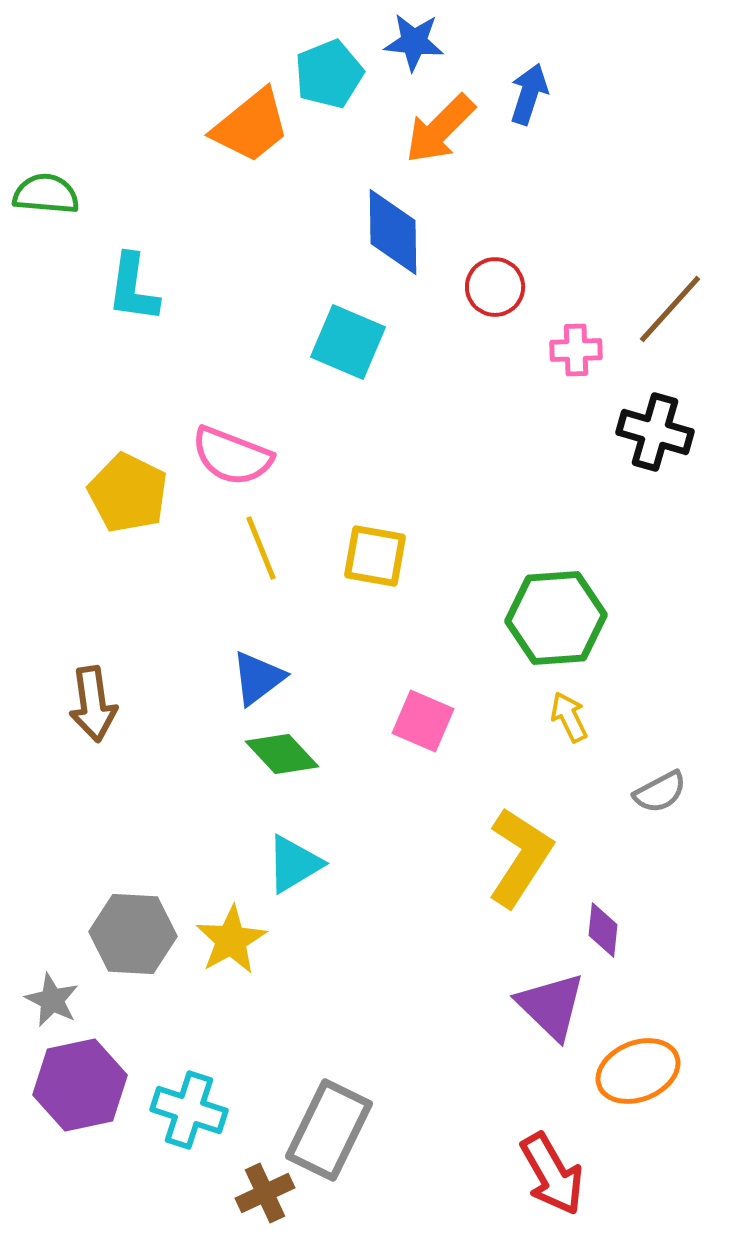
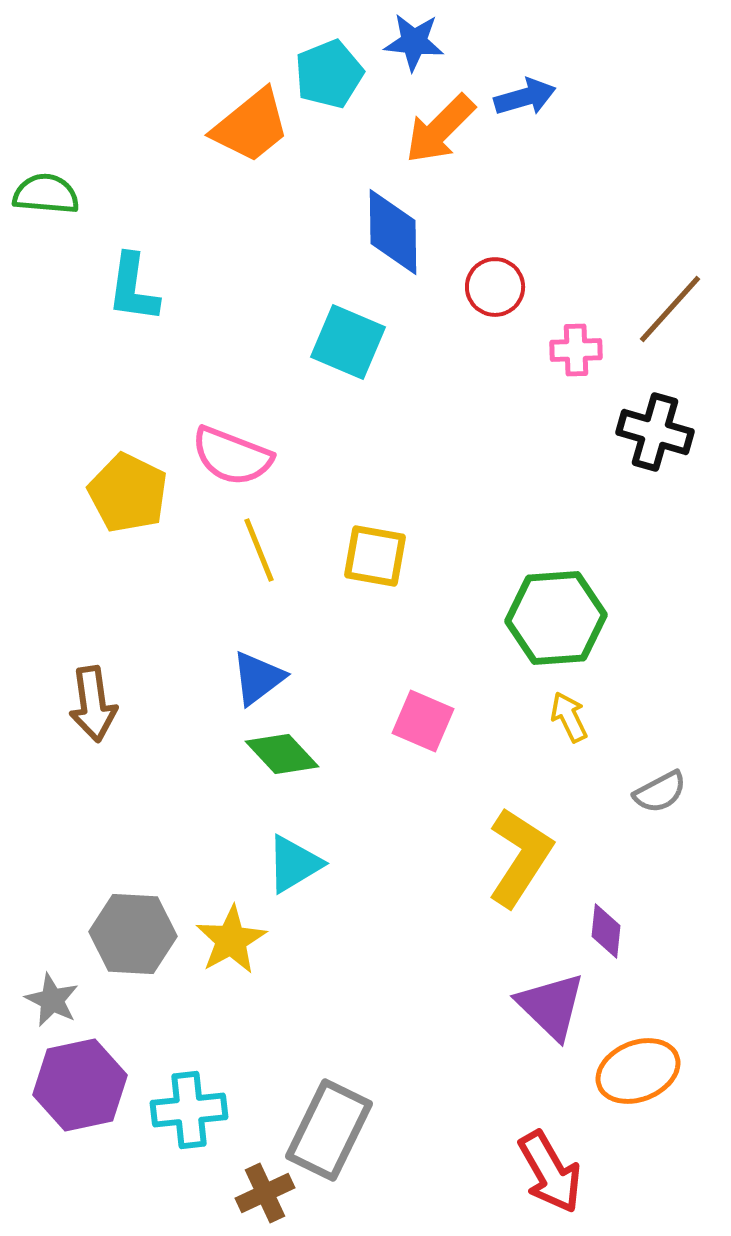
blue arrow: moved 4 px left, 3 px down; rotated 56 degrees clockwise
yellow line: moved 2 px left, 2 px down
purple diamond: moved 3 px right, 1 px down
cyan cross: rotated 24 degrees counterclockwise
red arrow: moved 2 px left, 2 px up
